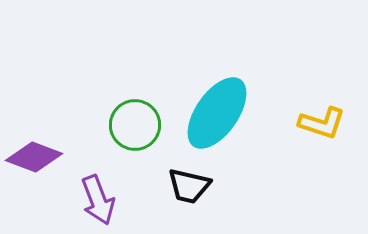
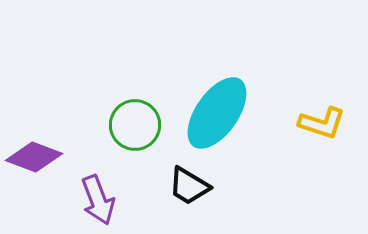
black trapezoid: rotated 18 degrees clockwise
